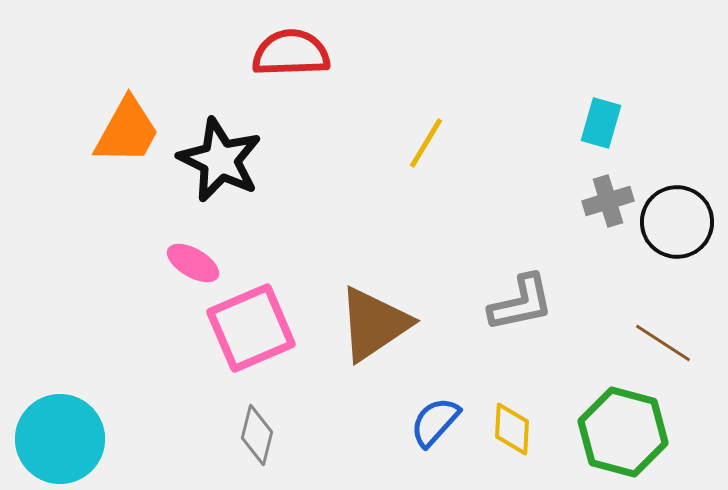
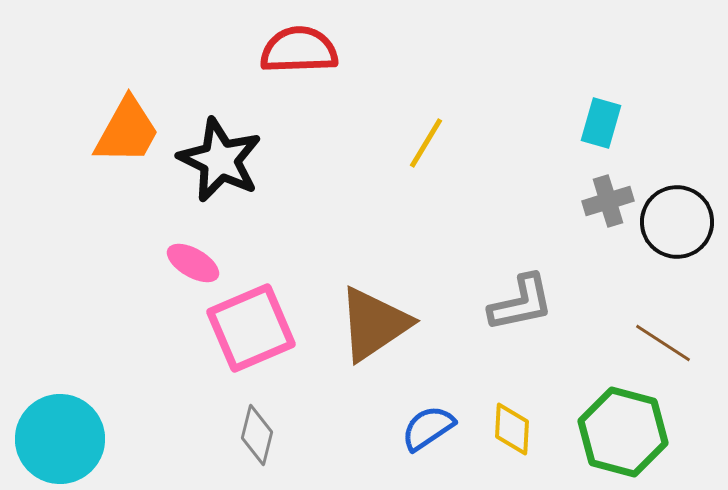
red semicircle: moved 8 px right, 3 px up
blue semicircle: moved 7 px left, 6 px down; rotated 14 degrees clockwise
